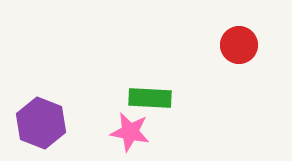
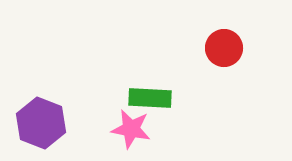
red circle: moved 15 px left, 3 px down
pink star: moved 1 px right, 3 px up
